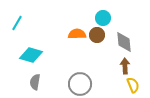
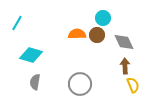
gray diamond: rotated 20 degrees counterclockwise
